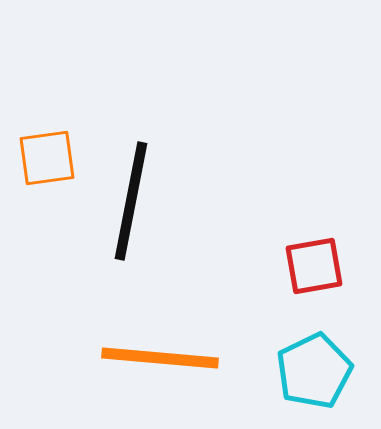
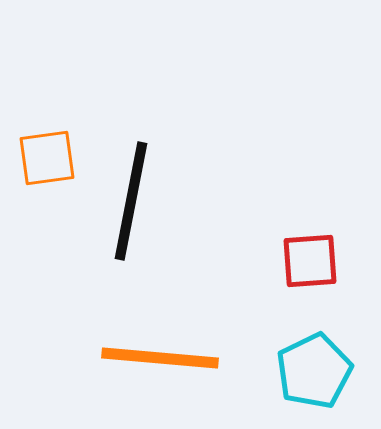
red square: moved 4 px left, 5 px up; rotated 6 degrees clockwise
